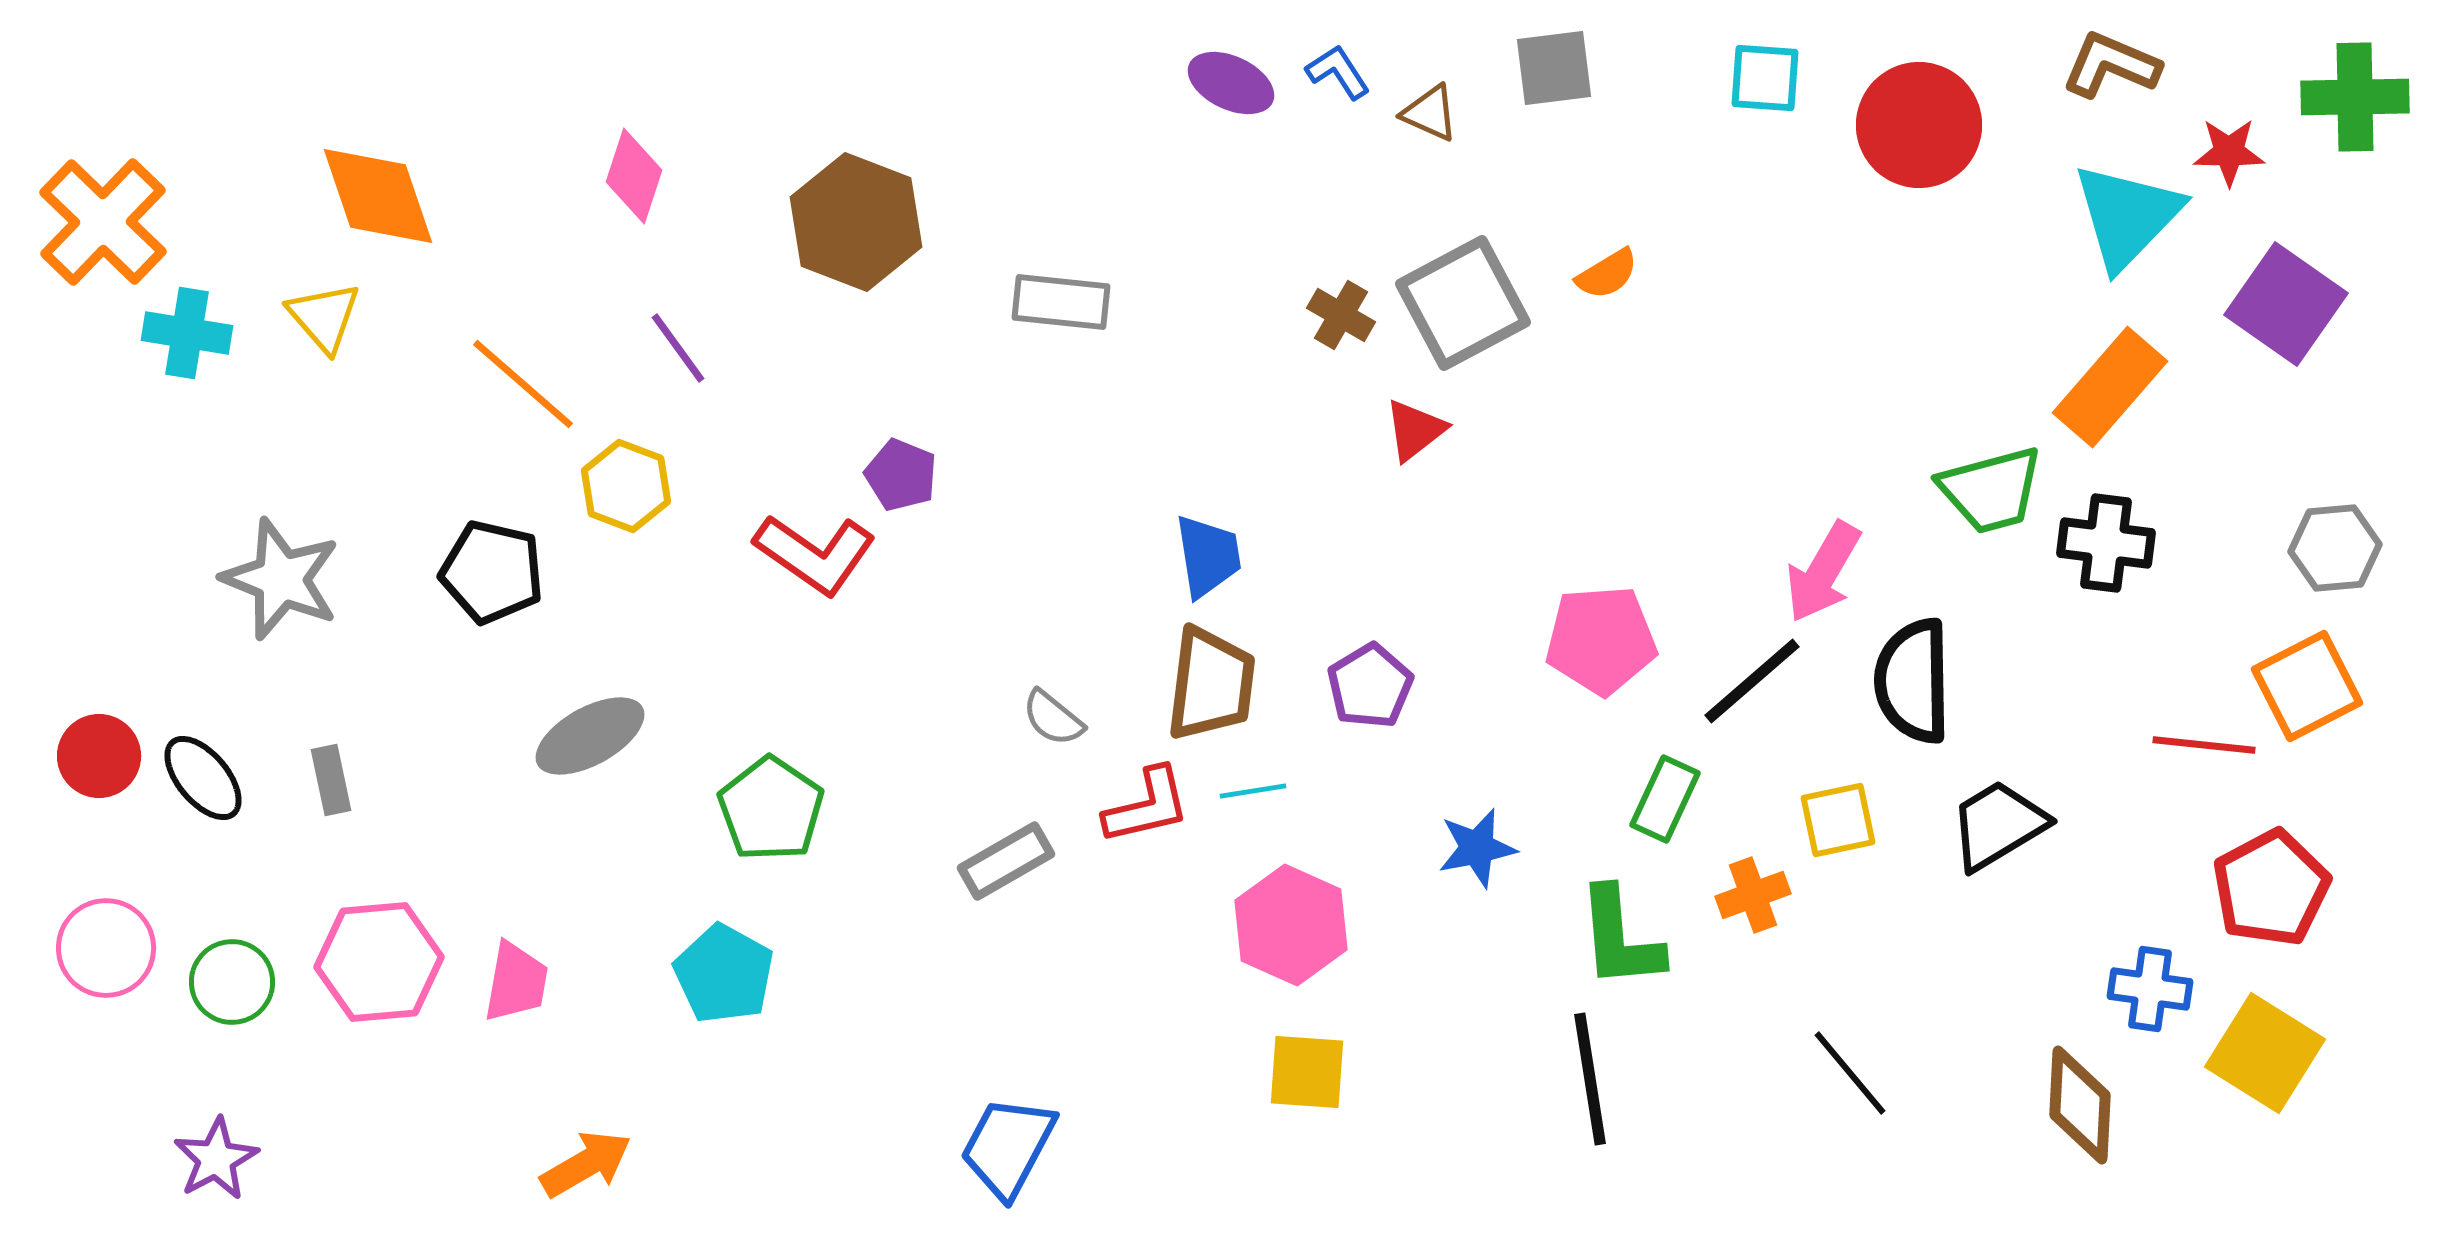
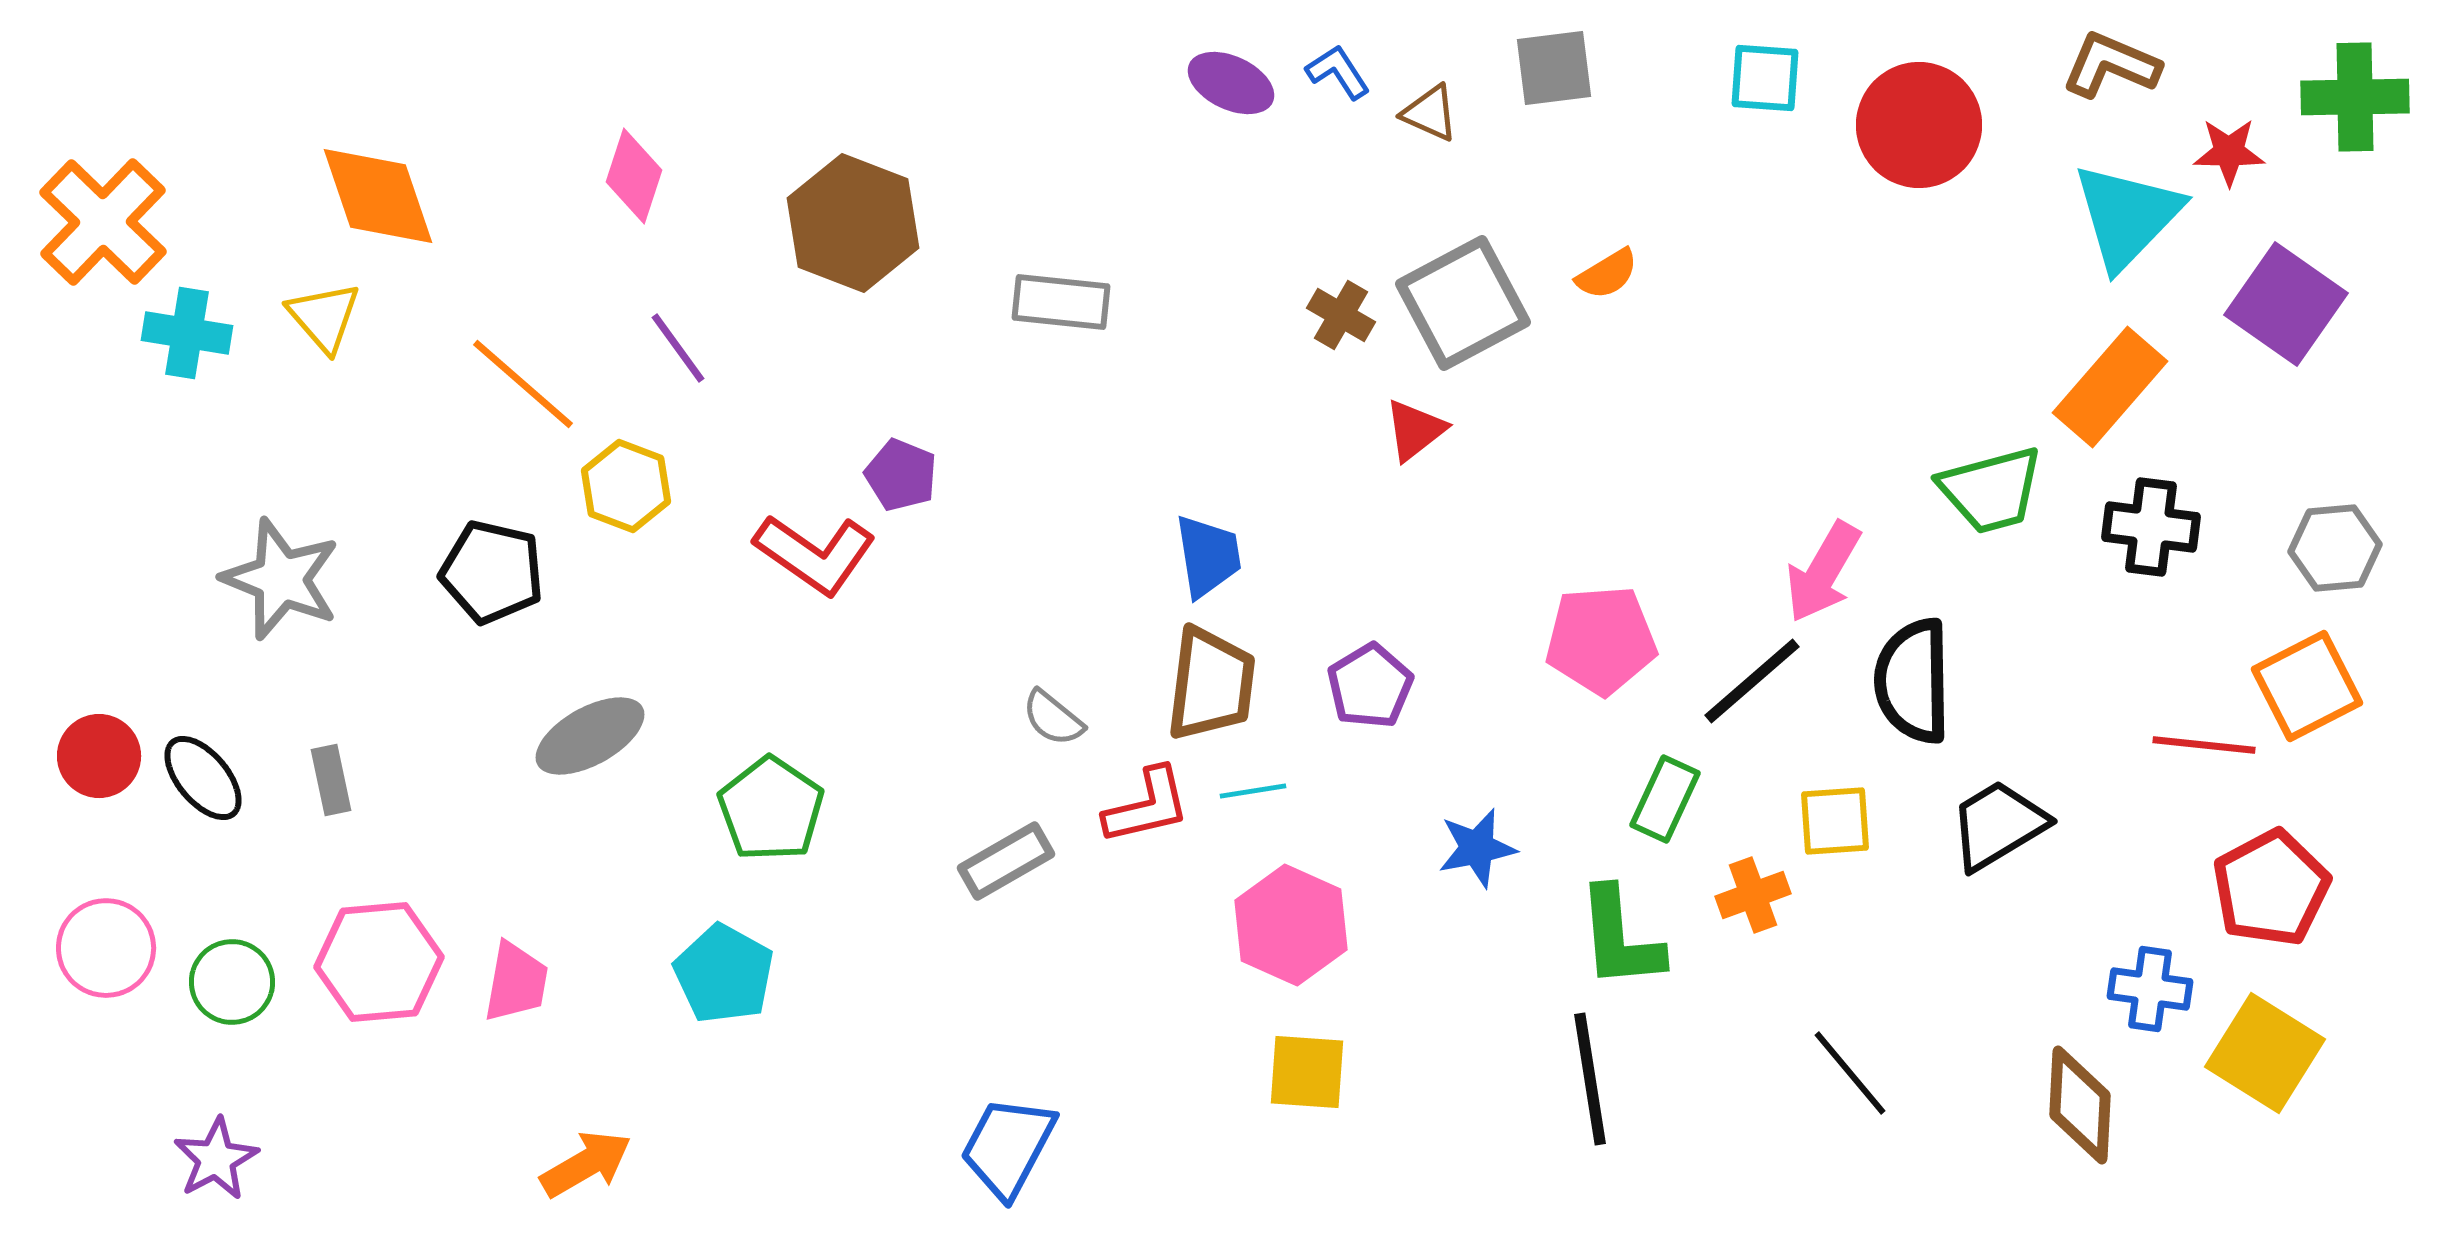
brown hexagon at (856, 222): moved 3 px left, 1 px down
black cross at (2106, 543): moved 45 px right, 16 px up
yellow square at (1838, 820): moved 3 px left, 1 px down; rotated 8 degrees clockwise
